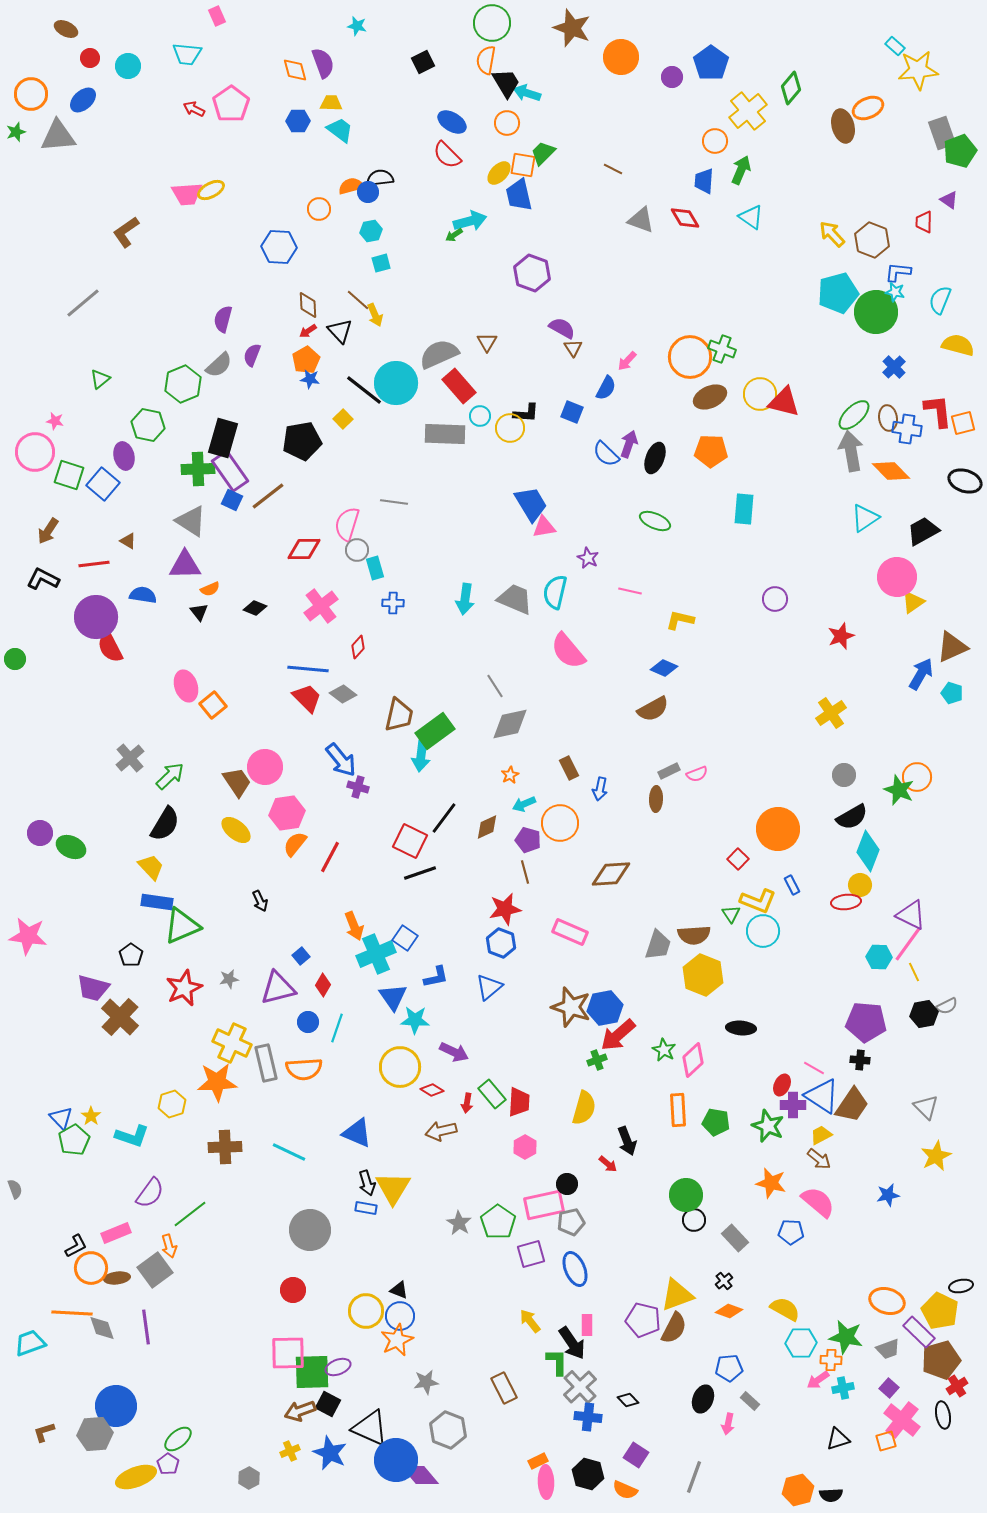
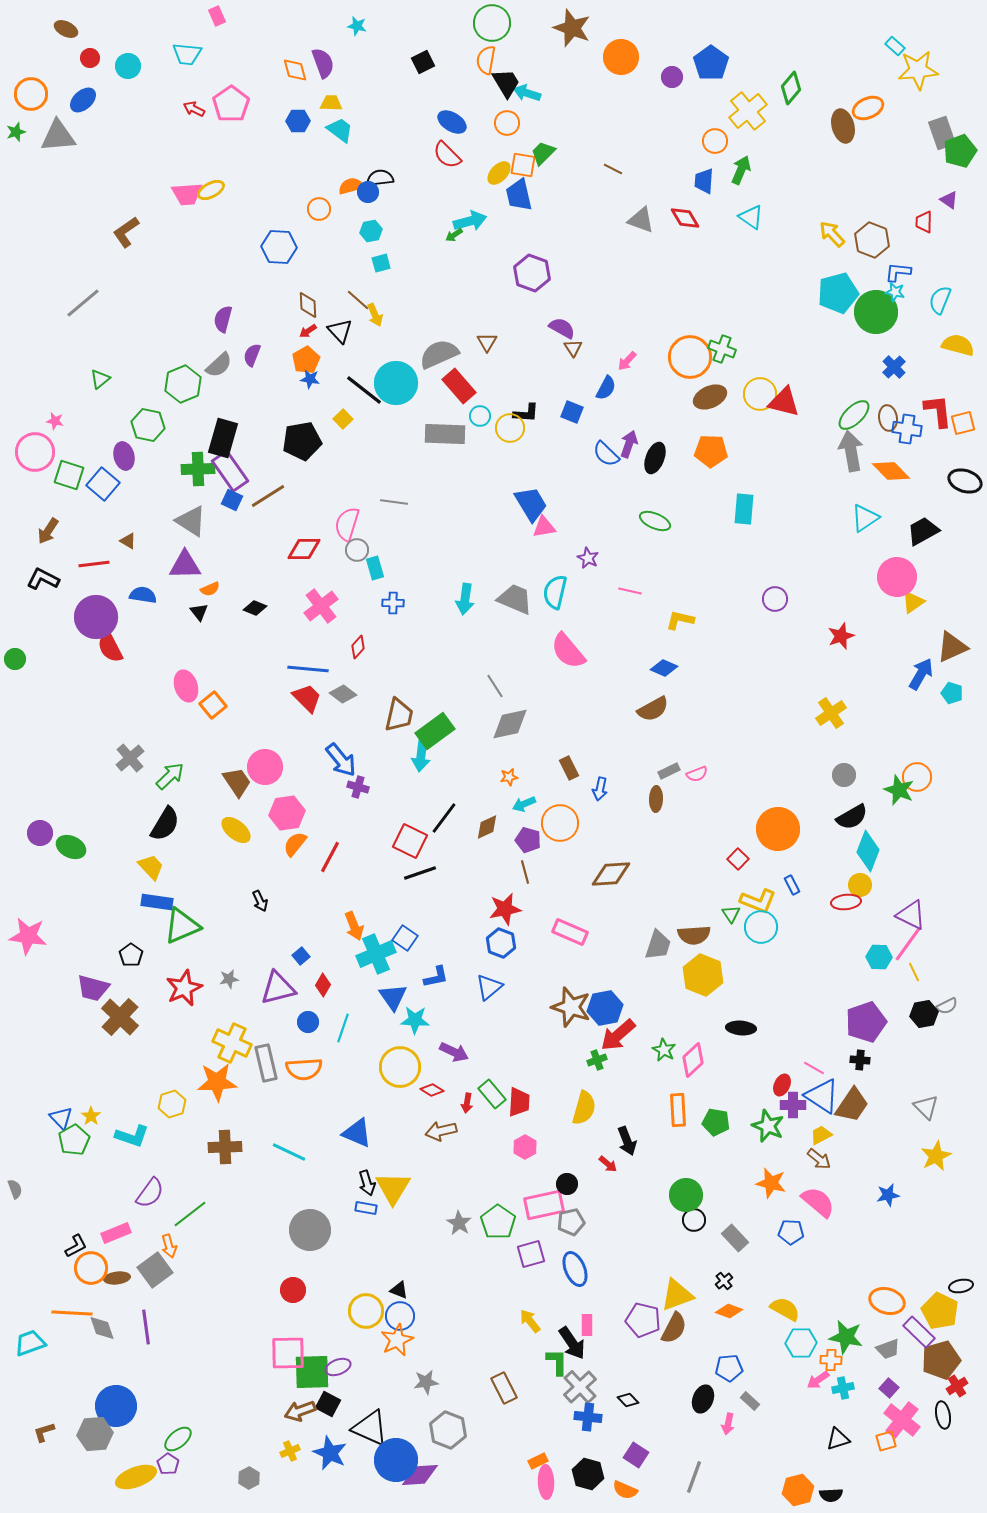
brown line at (268, 496): rotated 6 degrees clockwise
orange star at (510, 775): moved 1 px left, 2 px down; rotated 18 degrees clockwise
cyan circle at (763, 931): moved 2 px left, 4 px up
purple pentagon at (866, 1022): rotated 24 degrees counterclockwise
cyan line at (337, 1028): moved 6 px right
purple diamond at (420, 1475): rotated 54 degrees counterclockwise
